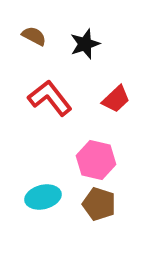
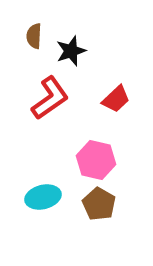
brown semicircle: rotated 115 degrees counterclockwise
black star: moved 14 px left, 7 px down
red L-shape: rotated 93 degrees clockwise
brown pentagon: rotated 12 degrees clockwise
